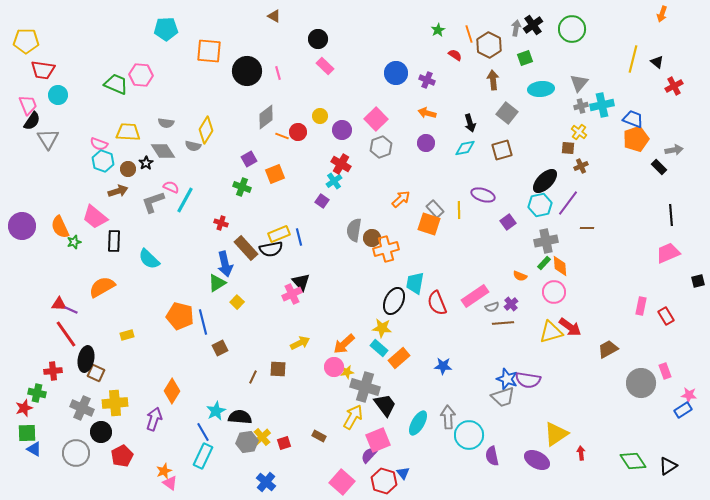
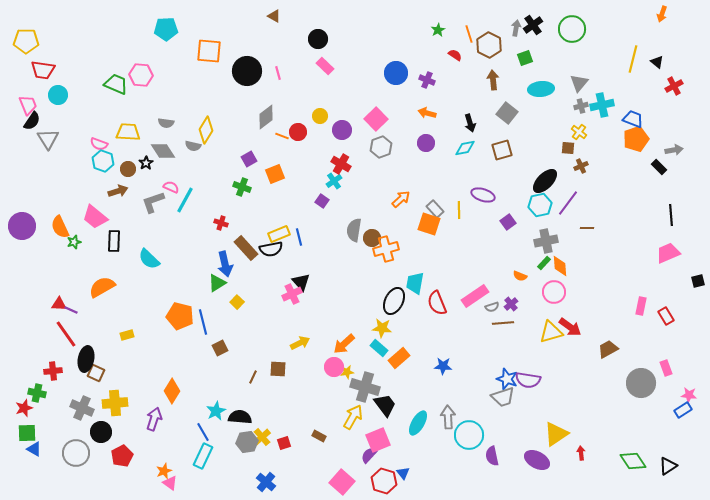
pink rectangle at (665, 371): moved 1 px right, 3 px up
